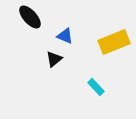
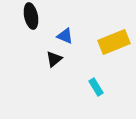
black ellipse: moved 1 px right, 1 px up; rotated 30 degrees clockwise
cyan rectangle: rotated 12 degrees clockwise
